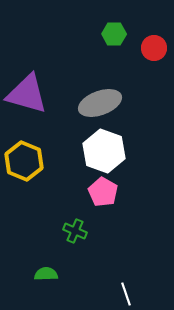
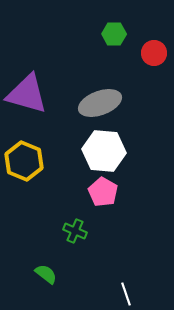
red circle: moved 5 px down
white hexagon: rotated 15 degrees counterclockwise
green semicircle: rotated 40 degrees clockwise
